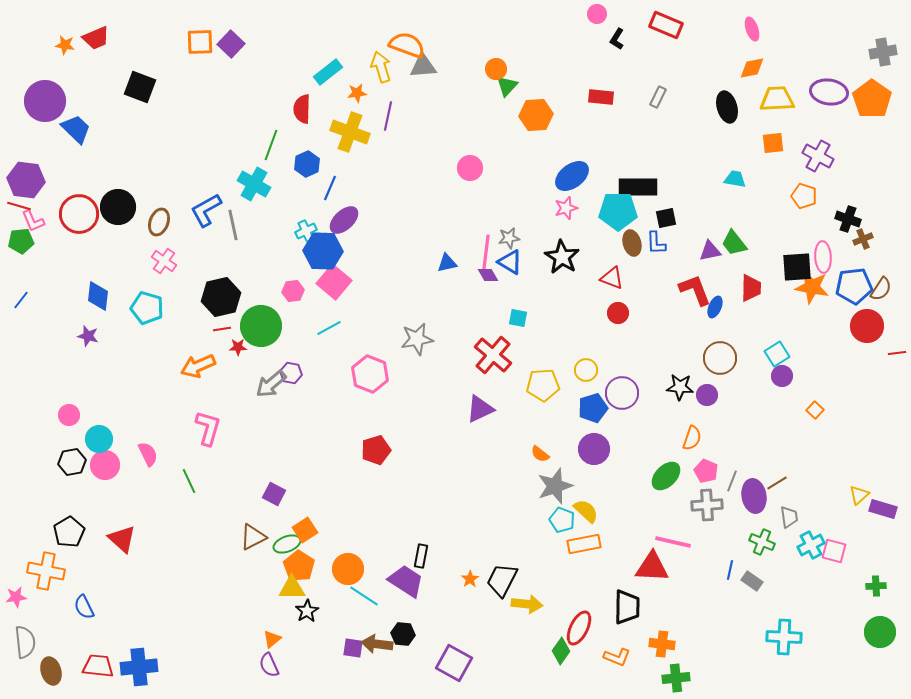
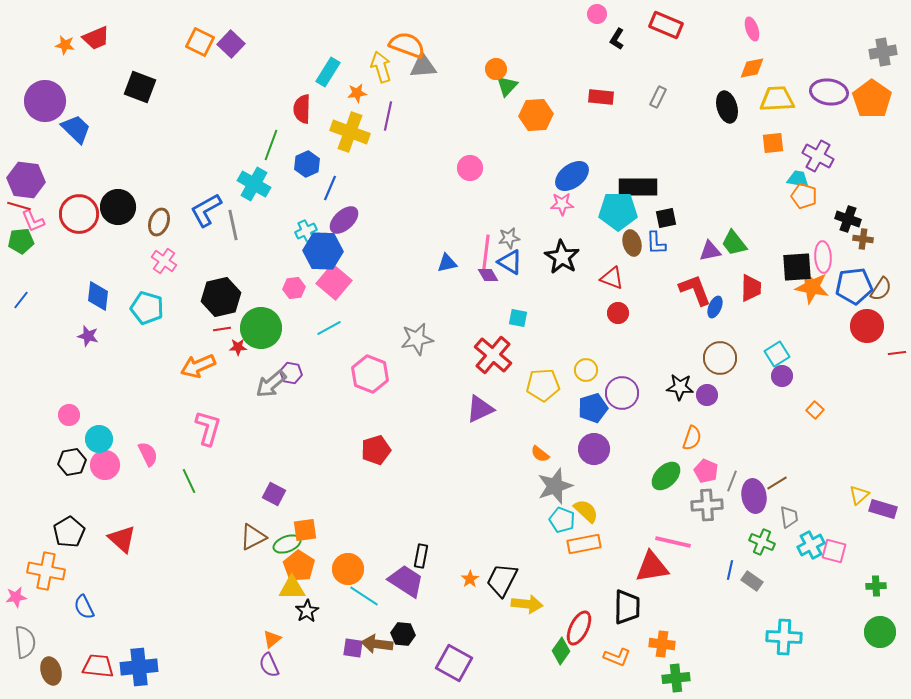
orange square at (200, 42): rotated 28 degrees clockwise
cyan rectangle at (328, 72): rotated 20 degrees counterclockwise
cyan trapezoid at (735, 179): moved 63 px right
pink star at (566, 208): moved 4 px left, 4 px up; rotated 15 degrees clockwise
brown cross at (863, 239): rotated 30 degrees clockwise
pink hexagon at (293, 291): moved 1 px right, 3 px up
green circle at (261, 326): moved 2 px down
orange square at (305, 530): rotated 25 degrees clockwise
red triangle at (652, 567): rotated 12 degrees counterclockwise
